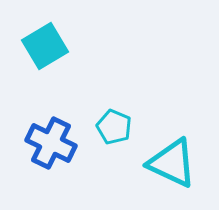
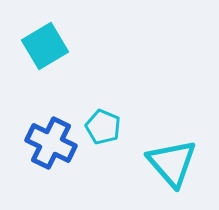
cyan pentagon: moved 11 px left
cyan triangle: rotated 24 degrees clockwise
